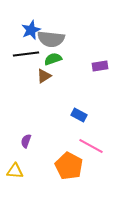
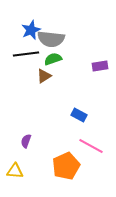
orange pentagon: moved 3 px left; rotated 20 degrees clockwise
